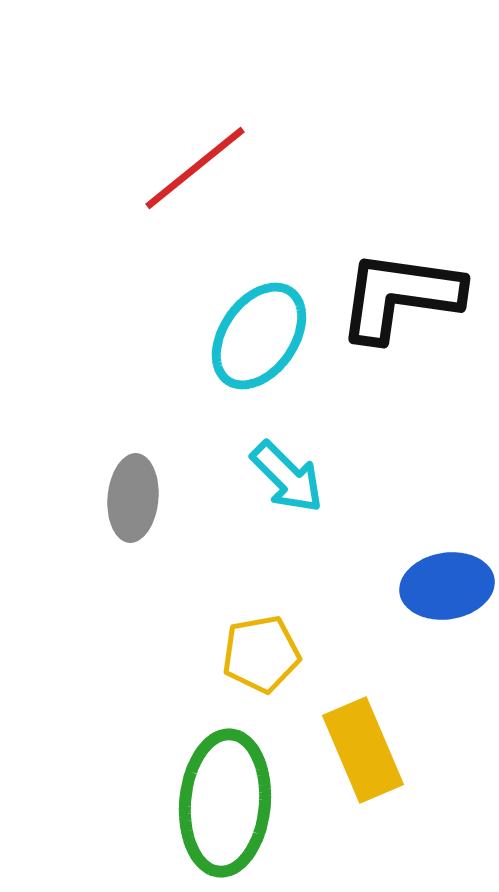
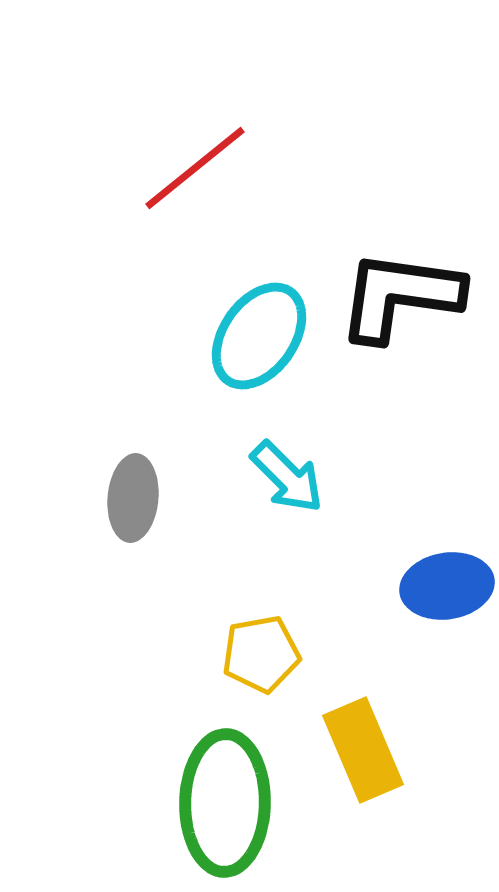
green ellipse: rotated 4 degrees counterclockwise
